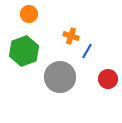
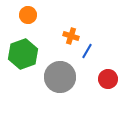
orange circle: moved 1 px left, 1 px down
green hexagon: moved 1 px left, 3 px down
